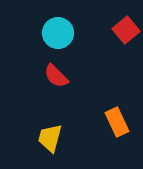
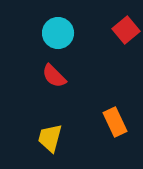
red semicircle: moved 2 px left
orange rectangle: moved 2 px left
